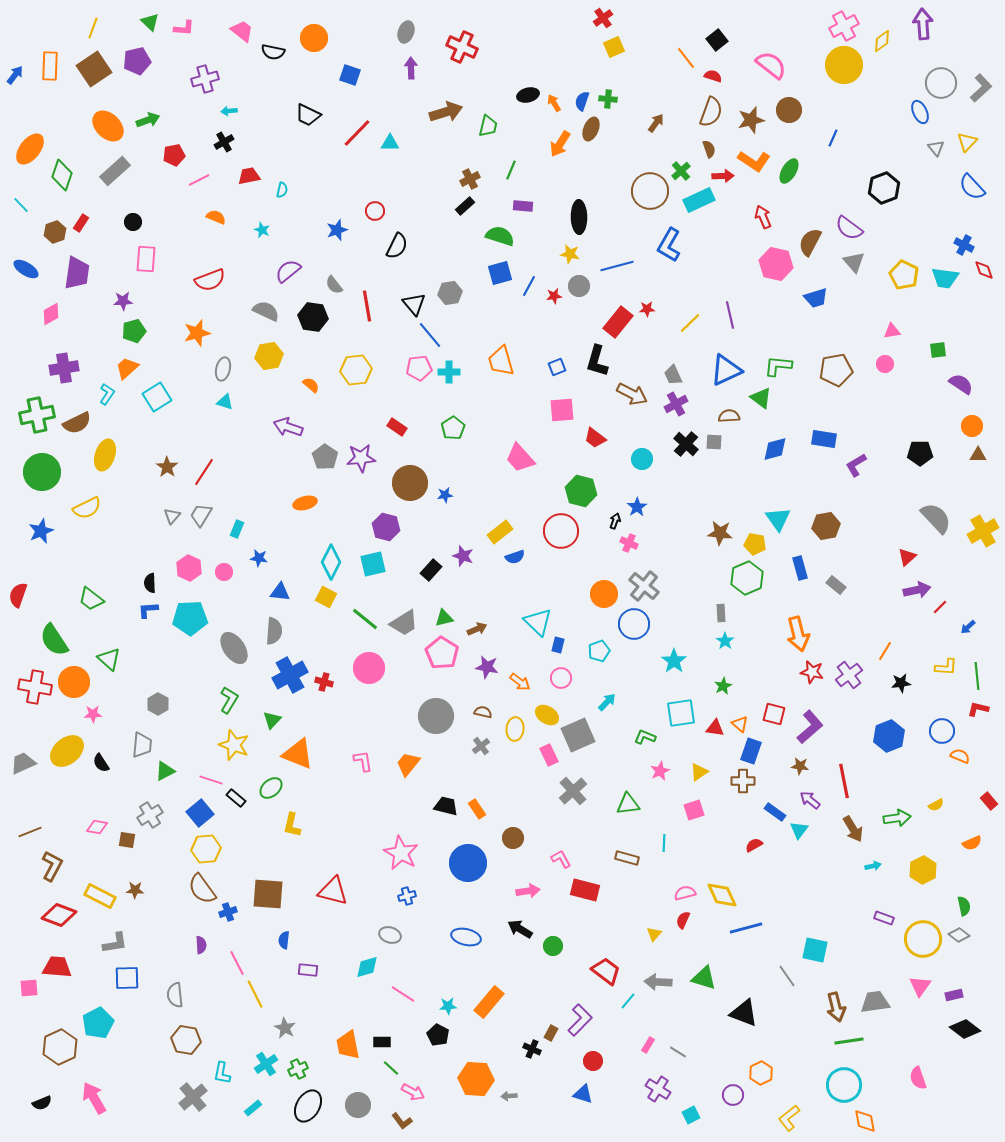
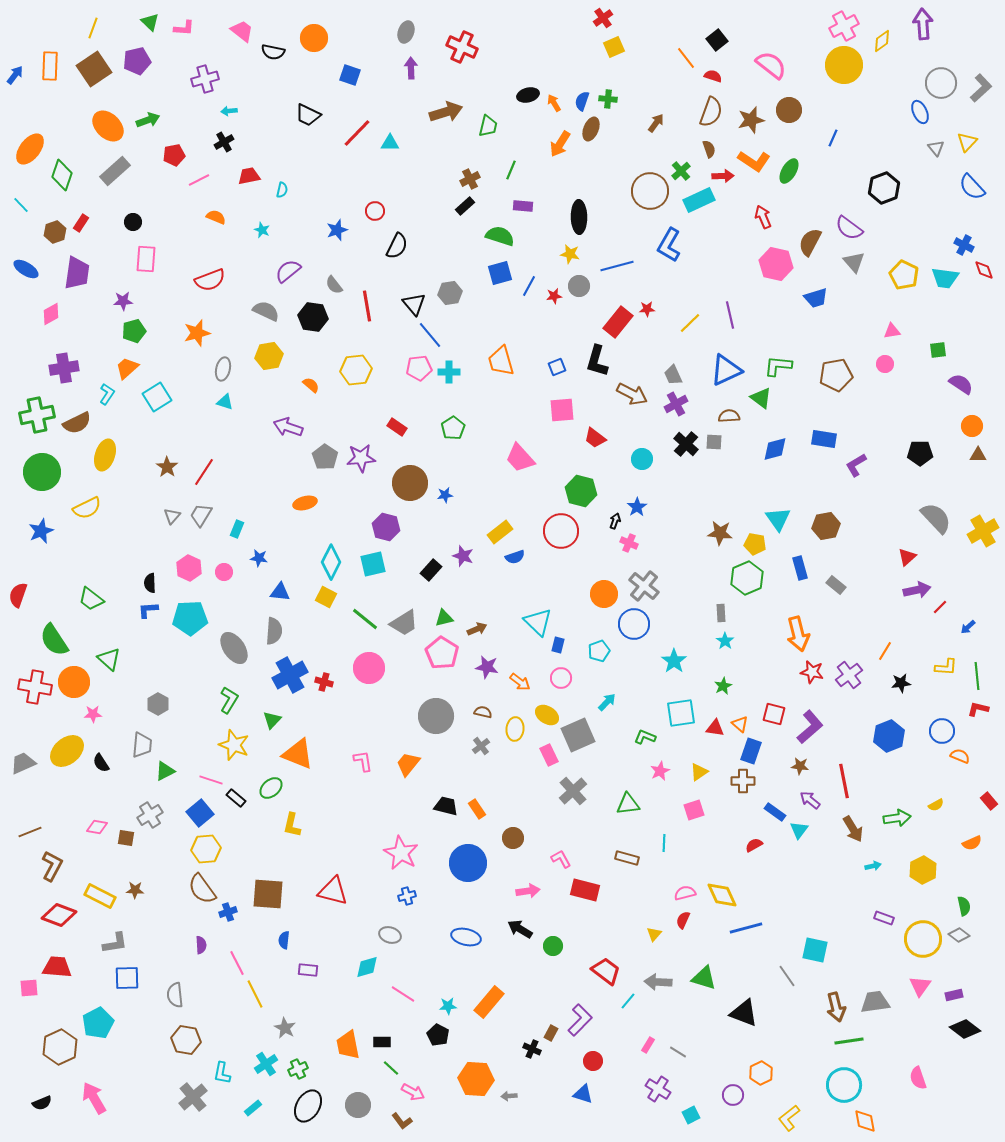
brown pentagon at (836, 370): moved 5 px down
brown square at (127, 840): moved 1 px left, 2 px up
